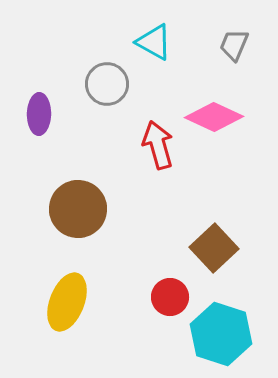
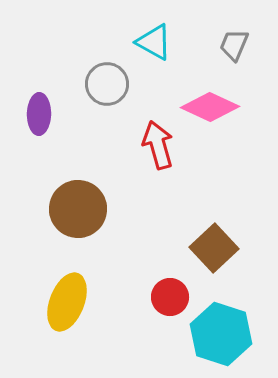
pink diamond: moved 4 px left, 10 px up
